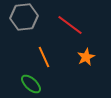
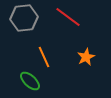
gray hexagon: moved 1 px down
red line: moved 2 px left, 8 px up
green ellipse: moved 1 px left, 3 px up
